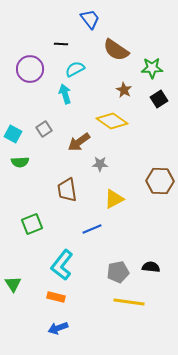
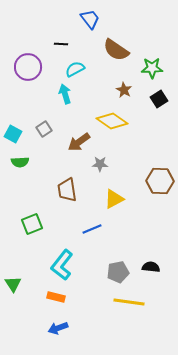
purple circle: moved 2 px left, 2 px up
